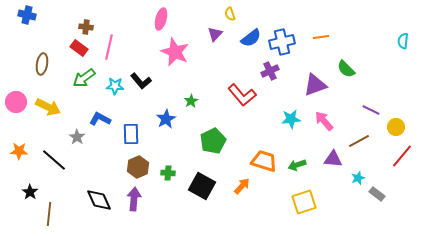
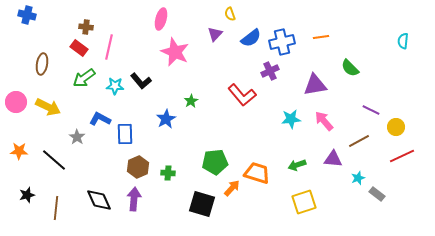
green semicircle at (346, 69): moved 4 px right, 1 px up
purple triangle at (315, 85): rotated 10 degrees clockwise
blue rectangle at (131, 134): moved 6 px left
green pentagon at (213, 141): moved 2 px right, 21 px down; rotated 20 degrees clockwise
red line at (402, 156): rotated 25 degrees clockwise
orange trapezoid at (264, 161): moved 7 px left, 12 px down
black square at (202, 186): moved 18 px down; rotated 12 degrees counterclockwise
orange arrow at (242, 186): moved 10 px left, 2 px down
black star at (30, 192): moved 3 px left, 3 px down; rotated 21 degrees clockwise
brown line at (49, 214): moved 7 px right, 6 px up
